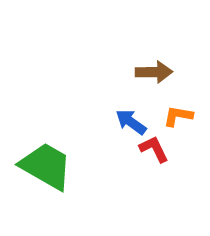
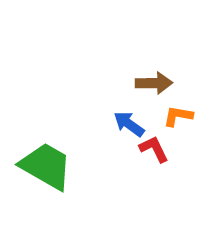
brown arrow: moved 11 px down
blue arrow: moved 2 px left, 2 px down
